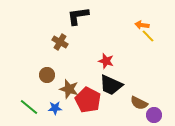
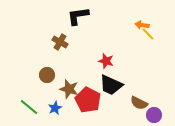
yellow line: moved 2 px up
blue star: rotated 24 degrees counterclockwise
